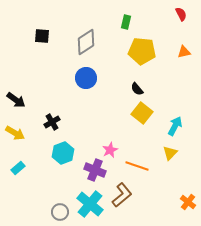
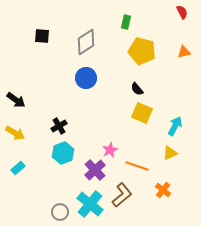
red semicircle: moved 1 px right, 2 px up
yellow pentagon: rotated 8 degrees clockwise
yellow square: rotated 15 degrees counterclockwise
black cross: moved 7 px right, 4 px down
yellow triangle: rotated 21 degrees clockwise
purple cross: rotated 25 degrees clockwise
orange cross: moved 25 px left, 12 px up
